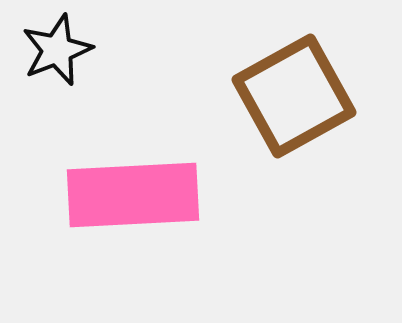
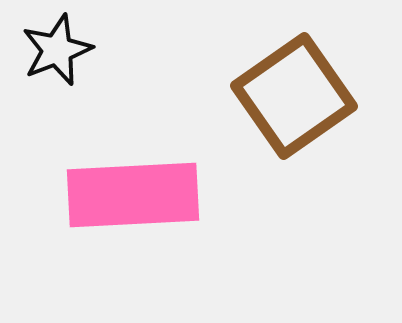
brown square: rotated 6 degrees counterclockwise
